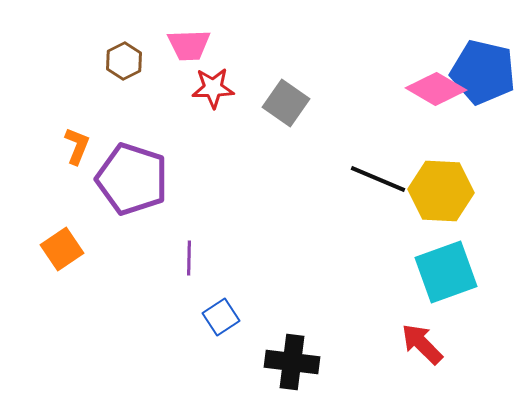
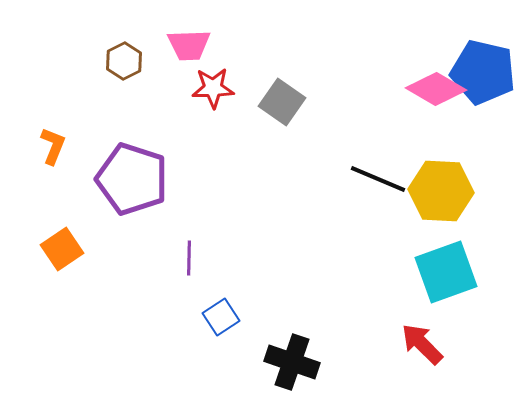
gray square: moved 4 px left, 1 px up
orange L-shape: moved 24 px left
black cross: rotated 12 degrees clockwise
